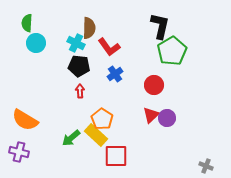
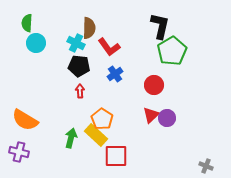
green arrow: rotated 144 degrees clockwise
